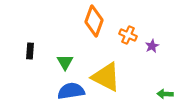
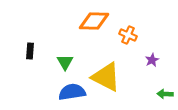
orange diamond: rotated 72 degrees clockwise
purple star: moved 14 px down
blue semicircle: moved 1 px right, 1 px down
